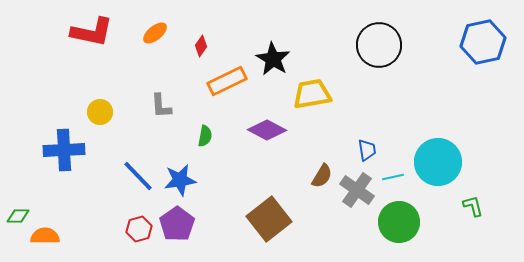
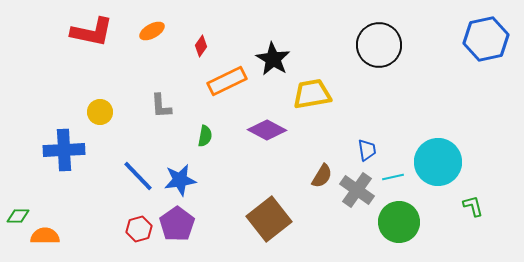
orange ellipse: moved 3 px left, 2 px up; rotated 10 degrees clockwise
blue hexagon: moved 3 px right, 3 px up
